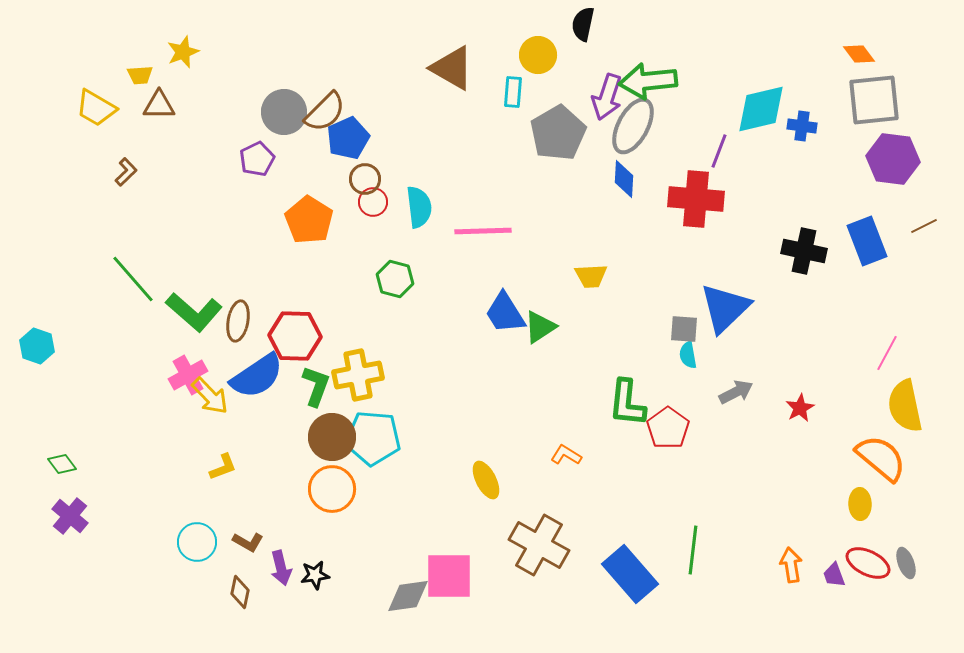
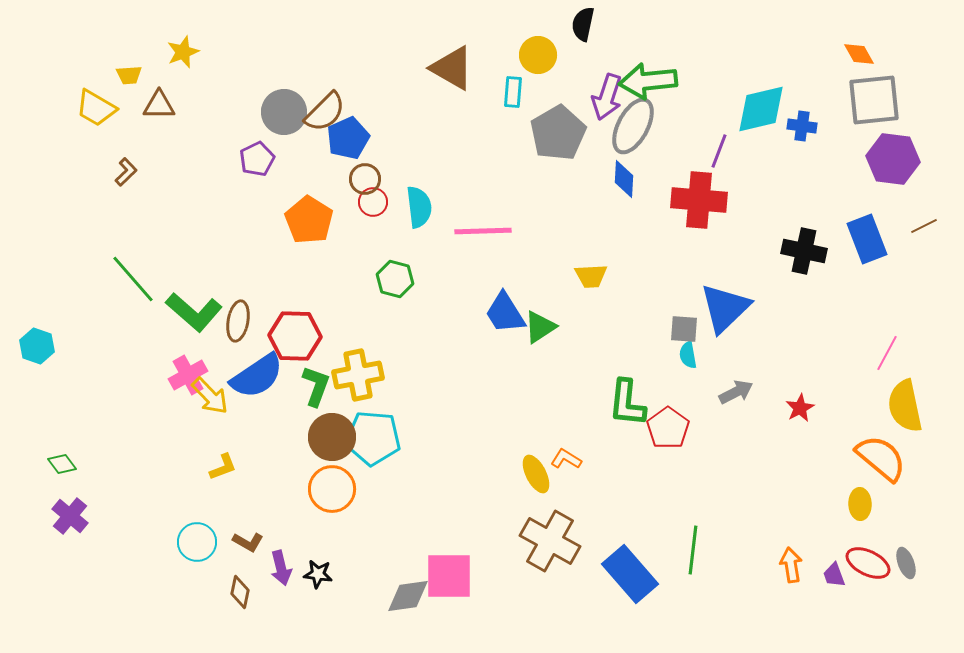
orange diamond at (859, 54): rotated 8 degrees clockwise
yellow trapezoid at (140, 75): moved 11 px left
red cross at (696, 199): moved 3 px right, 1 px down
blue rectangle at (867, 241): moved 2 px up
orange L-shape at (566, 455): moved 4 px down
yellow ellipse at (486, 480): moved 50 px right, 6 px up
brown cross at (539, 545): moved 11 px right, 4 px up
black star at (315, 575): moved 3 px right, 1 px up; rotated 16 degrees clockwise
